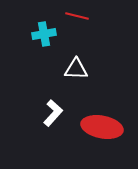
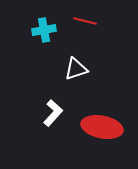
red line: moved 8 px right, 5 px down
cyan cross: moved 4 px up
white triangle: rotated 20 degrees counterclockwise
